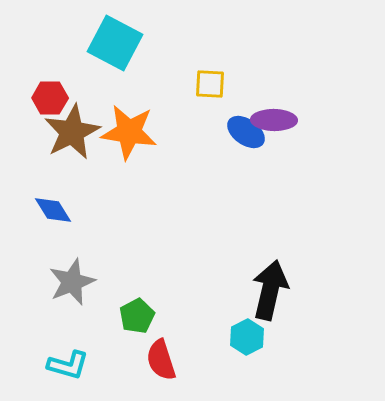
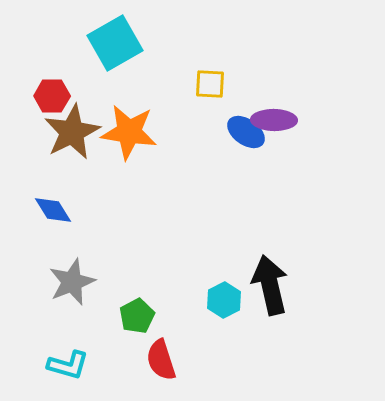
cyan square: rotated 32 degrees clockwise
red hexagon: moved 2 px right, 2 px up
black arrow: moved 5 px up; rotated 26 degrees counterclockwise
cyan hexagon: moved 23 px left, 37 px up
